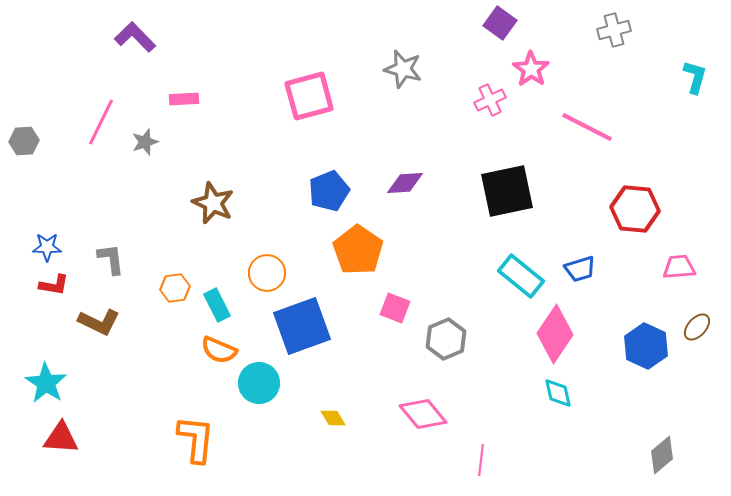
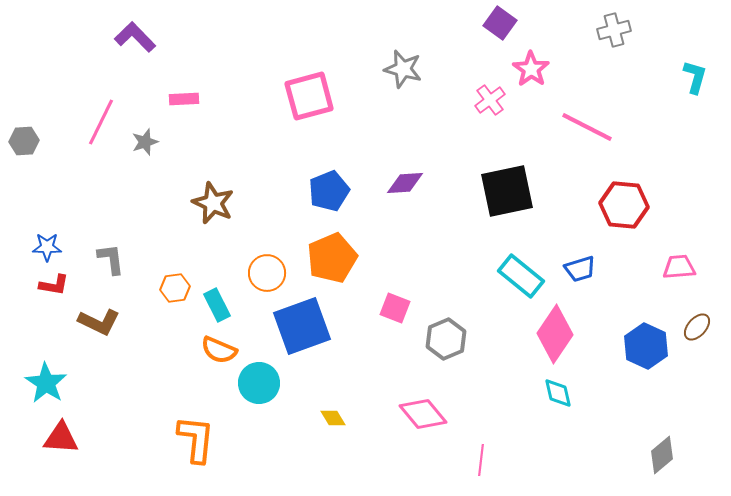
pink cross at (490, 100): rotated 12 degrees counterclockwise
red hexagon at (635, 209): moved 11 px left, 4 px up
orange pentagon at (358, 250): moved 26 px left, 8 px down; rotated 15 degrees clockwise
